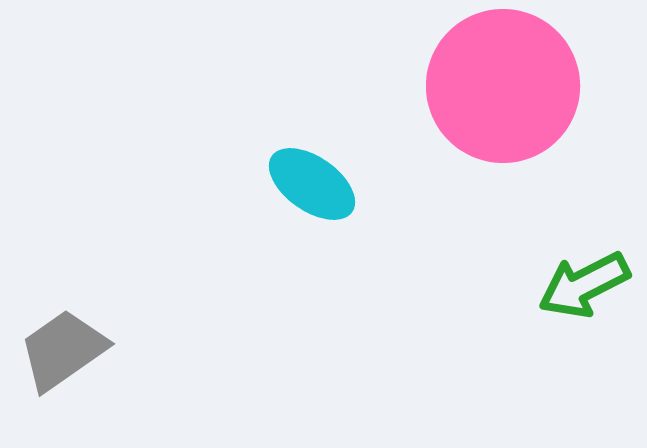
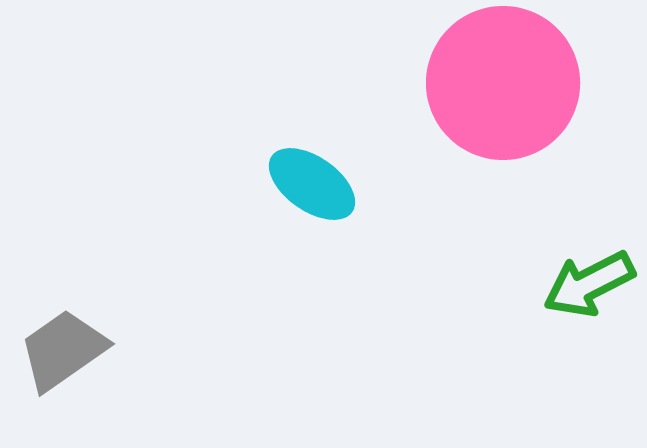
pink circle: moved 3 px up
green arrow: moved 5 px right, 1 px up
